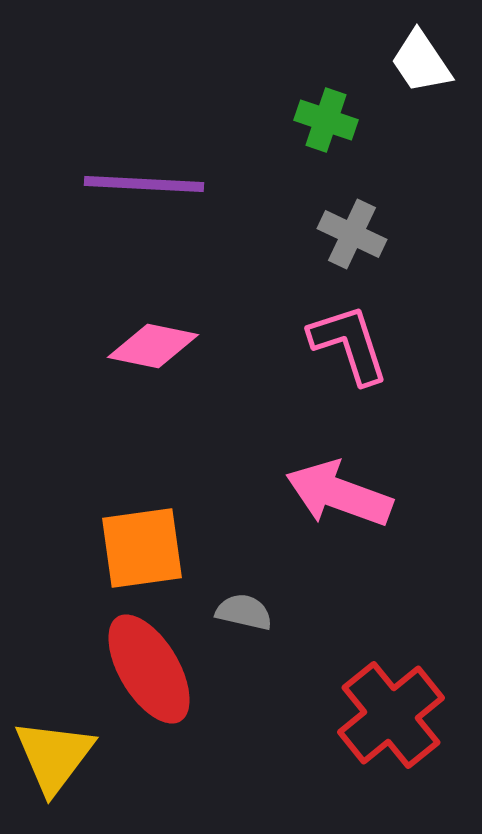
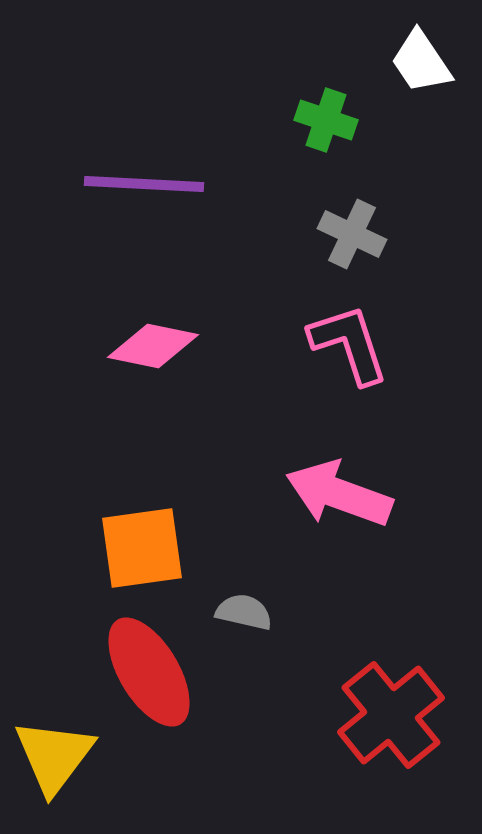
red ellipse: moved 3 px down
